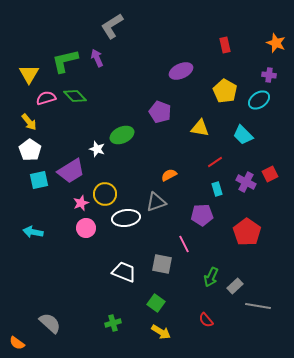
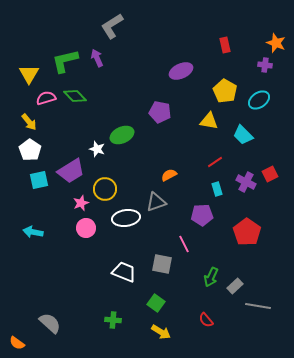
purple cross at (269, 75): moved 4 px left, 10 px up
purple pentagon at (160, 112): rotated 10 degrees counterclockwise
yellow triangle at (200, 128): moved 9 px right, 7 px up
yellow circle at (105, 194): moved 5 px up
green cross at (113, 323): moved 3 px up; rotated 21 degrees clockwise
